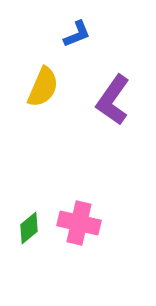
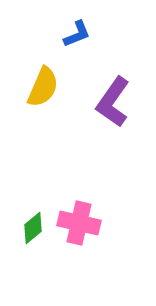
purple L-shape: moved 2 px down
green diamond: moved 4 px right
